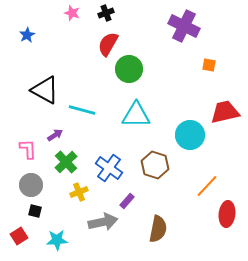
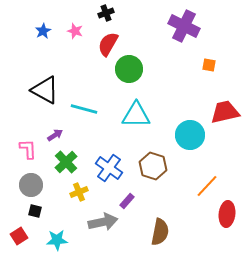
pink star: moved 3 px right, 18 px down
blue star: moved 16 px right, 4 px up
cyan line: moved 2 px right, 1 px up
brown hexagon: moved 2 px left, 1 px down
brown semicircle: moved 2 px right, 3 px down
